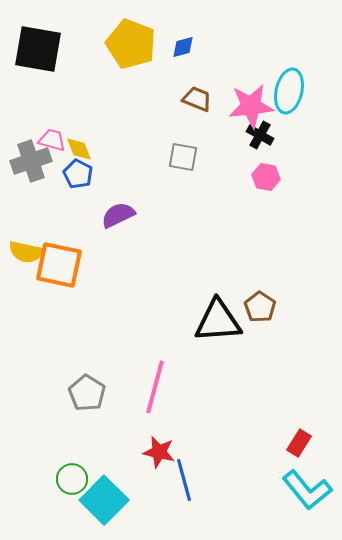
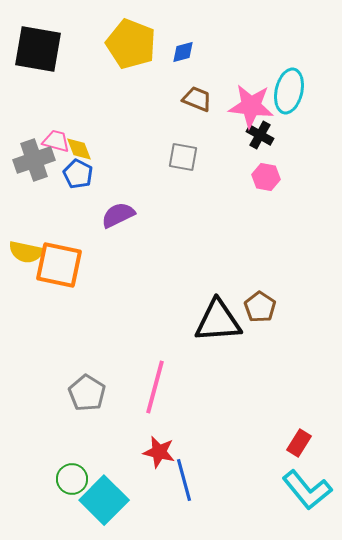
blue diamond: moved 5 px down
pink star: rotated 12 degrees clockwise
pink trapezoid: moved 4 px right, 1 px down
gray cross: moved 3 px right, 1 px up
